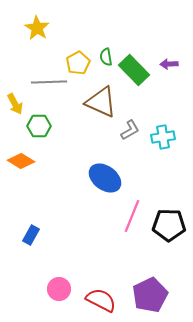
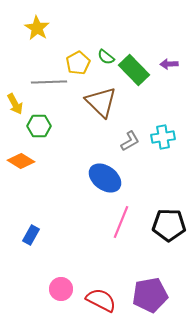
green semicircle: rotated 42 degrees counterclockwise
brown triangle: rotated 20 degrees clockwise
gray L-shape: moved 11 px down
pink line: moved 11 px left, 6 px down
pink circle: moved 2 px right
purple pentagon: rotated 16 degrees clockwise
